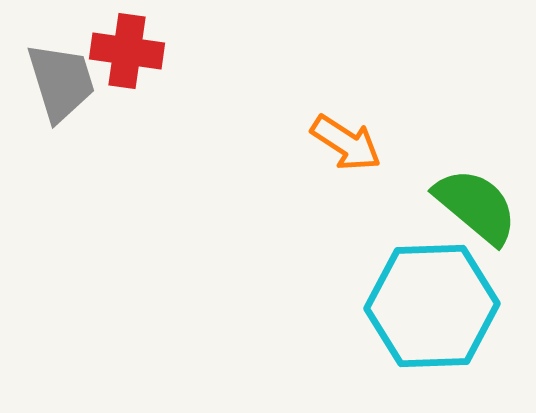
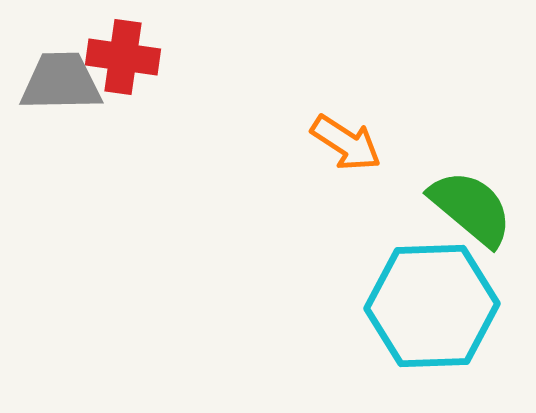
red cross: moved 4 px left, 6 px down
gray trapezoid: rotated 74 degrees counterclockwise
green semicircle: moved 5 px left, 2 px down
